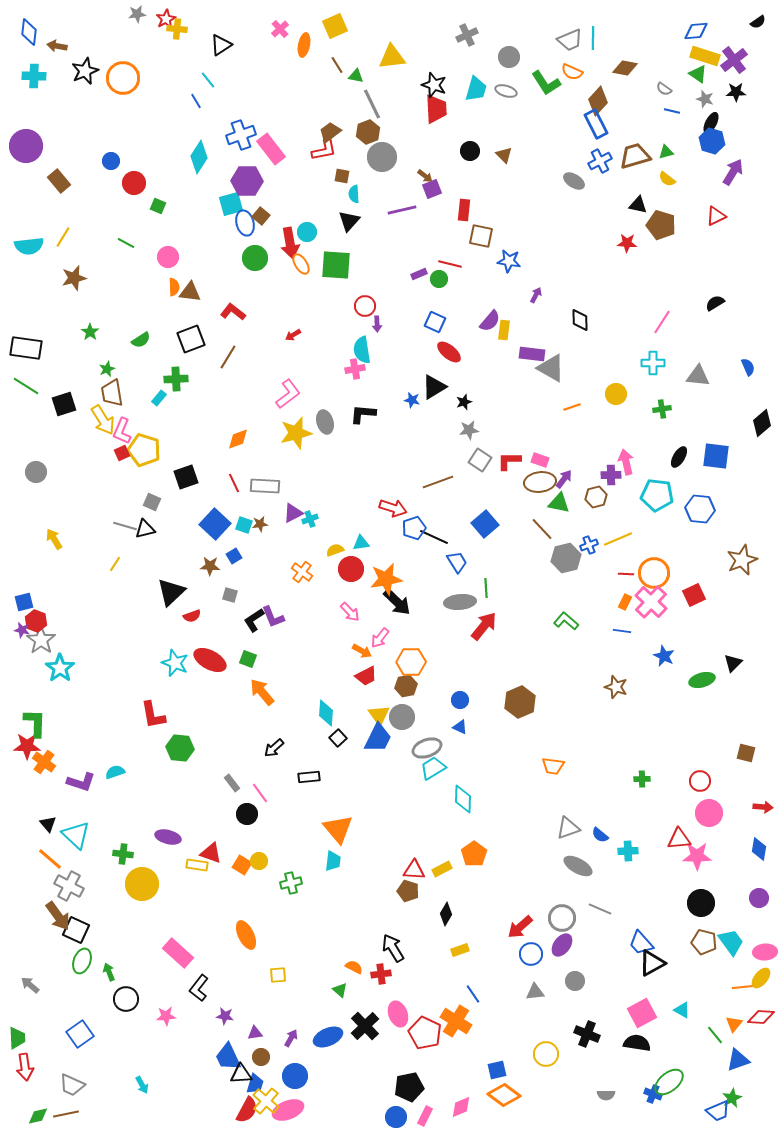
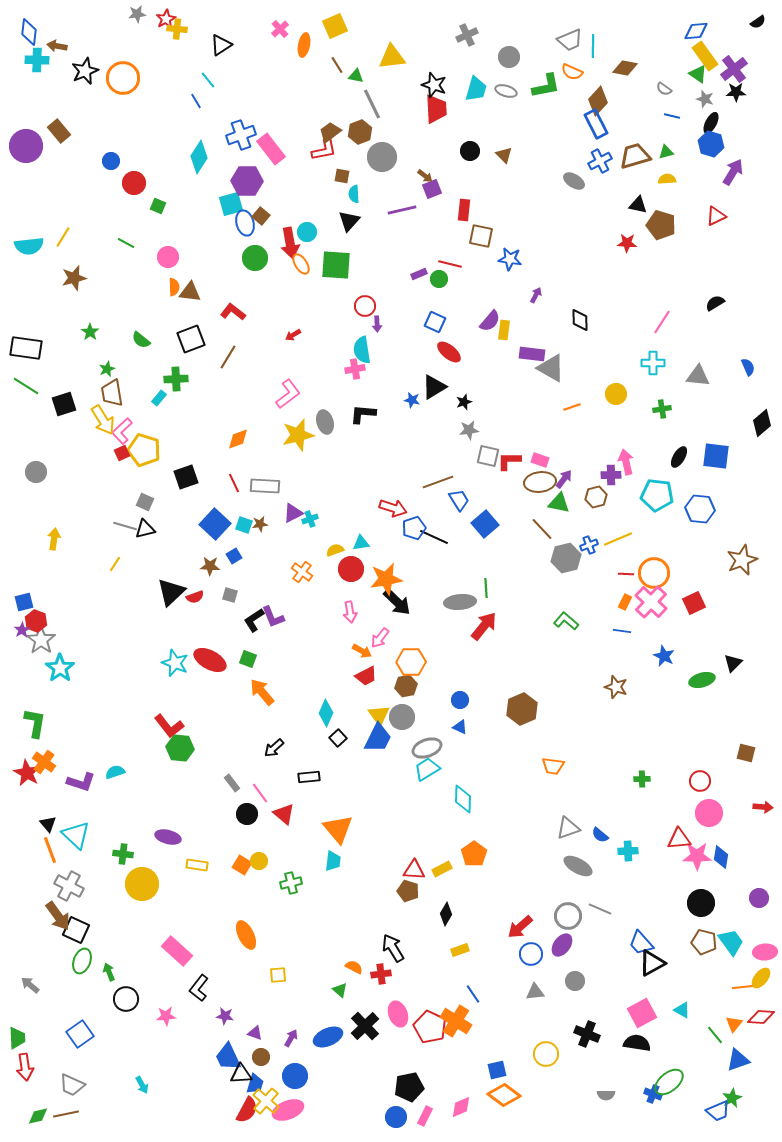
cyan line at (593, 38): moved 8 px down
yellow rectangle at (705, 56): rotated 36 degrees clockwise
purple cross at (734, 60): moved 9 px down
cyan cross at (34, 76): moved 3 px right, 16 px up
green L-shape at (546, 83): moved 3 px down; rotated 68 degrees counterclockwise
blue line at (672, 111): moved 5 px down
brown hexagon at (368, 132): moved 8 px left
blue hexagon at (712, 141): moved 1 px left, 3 px down
yellow semicircle at (667, 179): rotated 138 degrees clockwise
brown rectangle at (59, 181): moved 50 px up
blue star at (509, 261): moved 1 px right, 2 px up
green semicircle at (141, 340): rotated 72 degrees clockwise
pink L-shape at (122, 431): rotated 24 degrees clockwise
yellow star at (296, 433): moved 2 px right, 2 px down
gray square at (480, 460): moved 8 px right, 4 px up; rotated 20 degrees counterclockwise
gray square at (152, 502): moved 7 px left
yellow arrow at (54, 539): rotated 40 degrees clockwise
blue trapezoid at (457, 562): moved 2 px right, 62 px up
red square at (694, 595): moved 8 px down
pink arrow at (350, 612): rotated 35 degrees clockwise
red semicircle at (192, 616): moved 3 px right, 19 px up
purple star at (22, 630): rotated 28 degrees clockwise
brown hexagon at (520, 702): moved 2 px right, 7 px down
cyan diamond at (326, 713): rotated 20 degrees clockwise
red L-shape at (153, 715): moved 16 px right, 11 px down; rotated 28 degrees counterclockwise
green L-shape at (35, 723): rotated 8 degrees clockwise
red star at (27, 746): moved 27 px down; rotated 28 degrees clockwise
cyan trapezoid at (433, 768): moved 6 px left, 1 px down
blue diamond at (759, 849): moved 38 px left, 8 px down
red triangle at (211, 853): moved 73 px right, 39 px up; rotated 20 degrees clockwise
orange line at (50, 859): moved 9 px up; rotated 28 degrees clockwise
gray circle at (562, 918): moved 6 px right, 2 px up
pink rectangle at (178, 953): moved 1 px left, 2 px up
purple triangle at (255, 1033): rotated 28 degrees clockwise
red pentagon at (425, 1033): moved 5 px right, 6 px up
